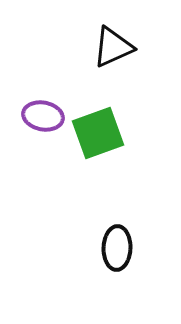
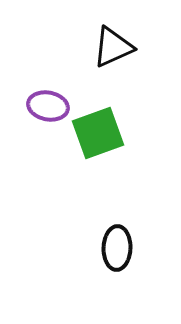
purple ellipse: moved 5 px right, 10 px up
